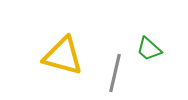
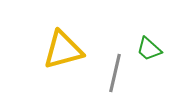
yellow triangle: moved 6 px up; rotated 30 degrees counterclockwise
